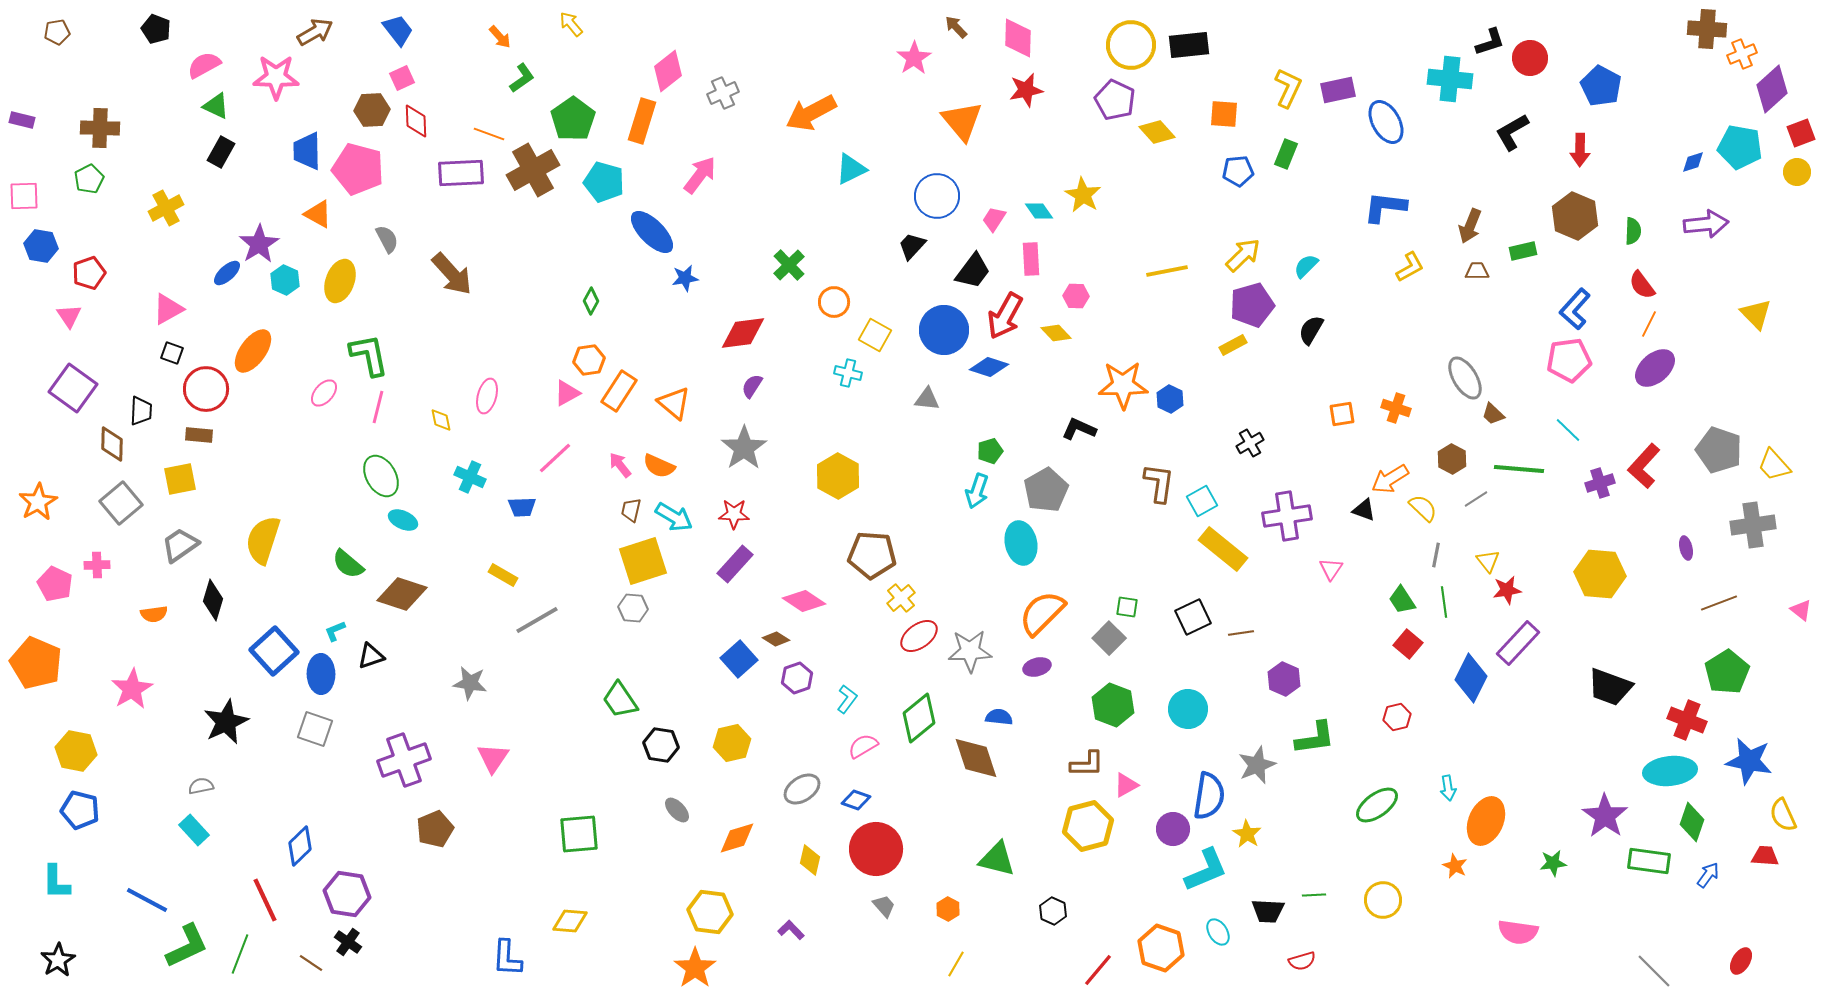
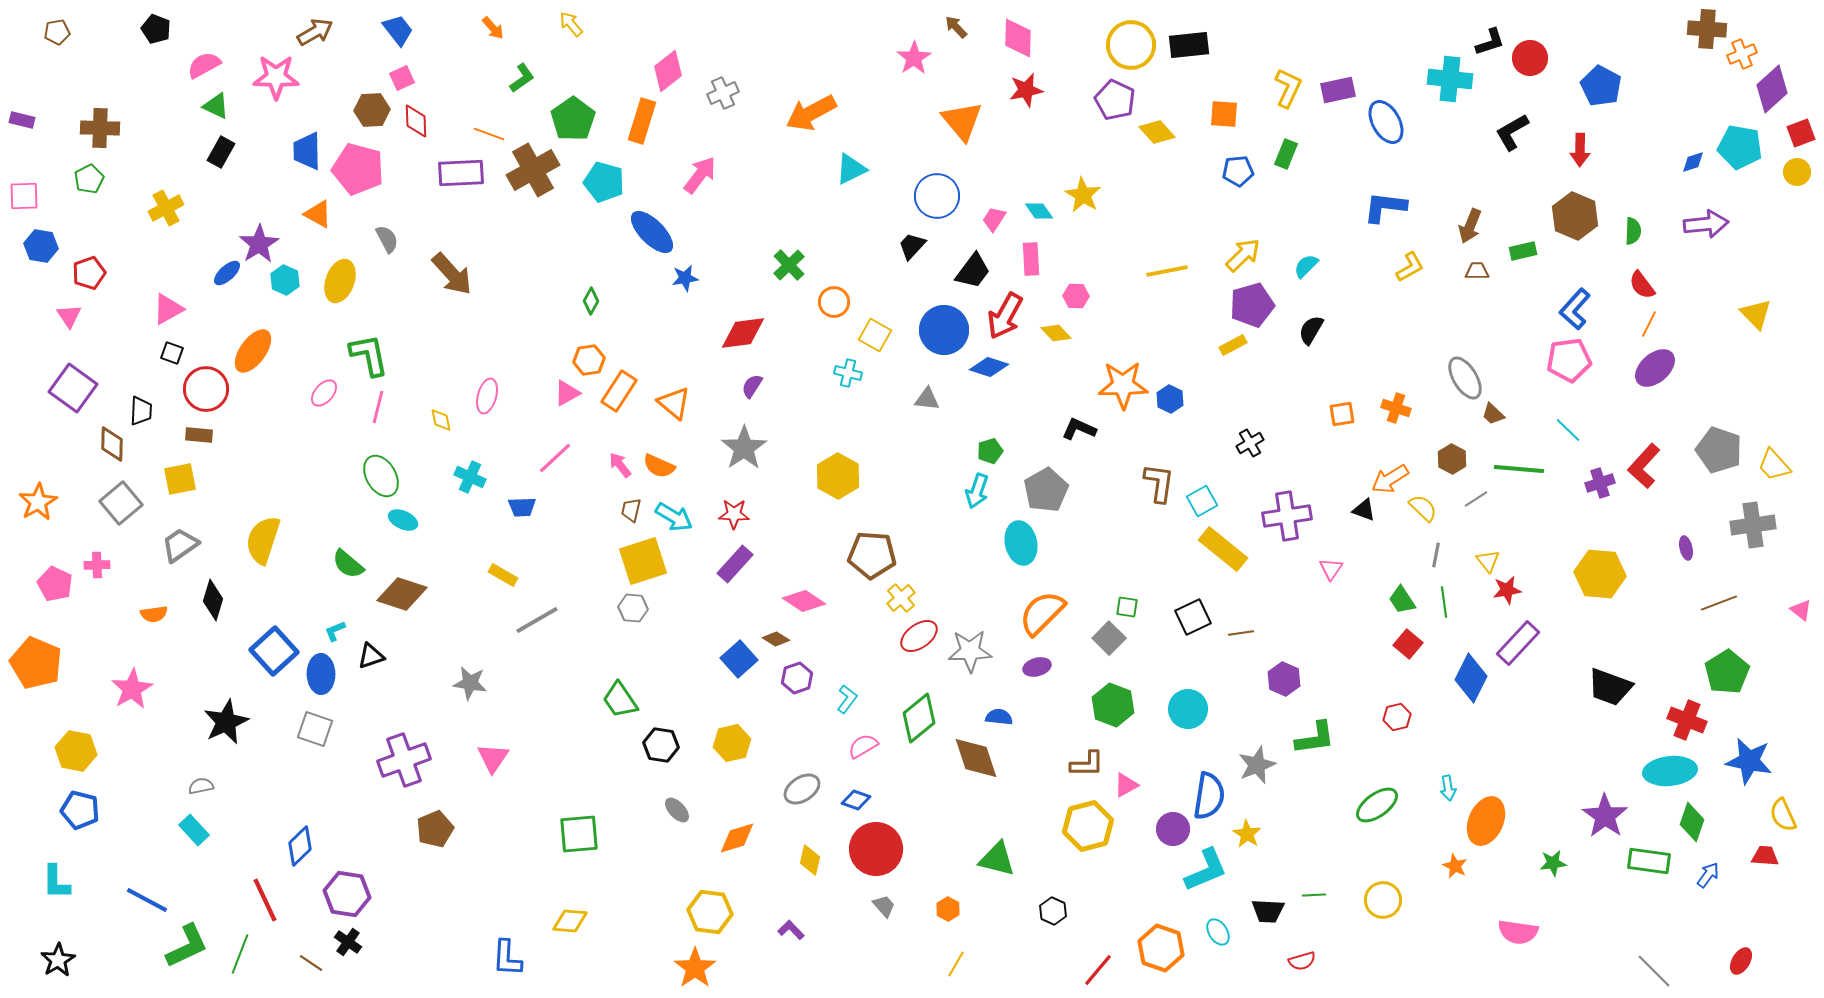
orange arrow at (500, 37): moved 7 px left, 9 px up
